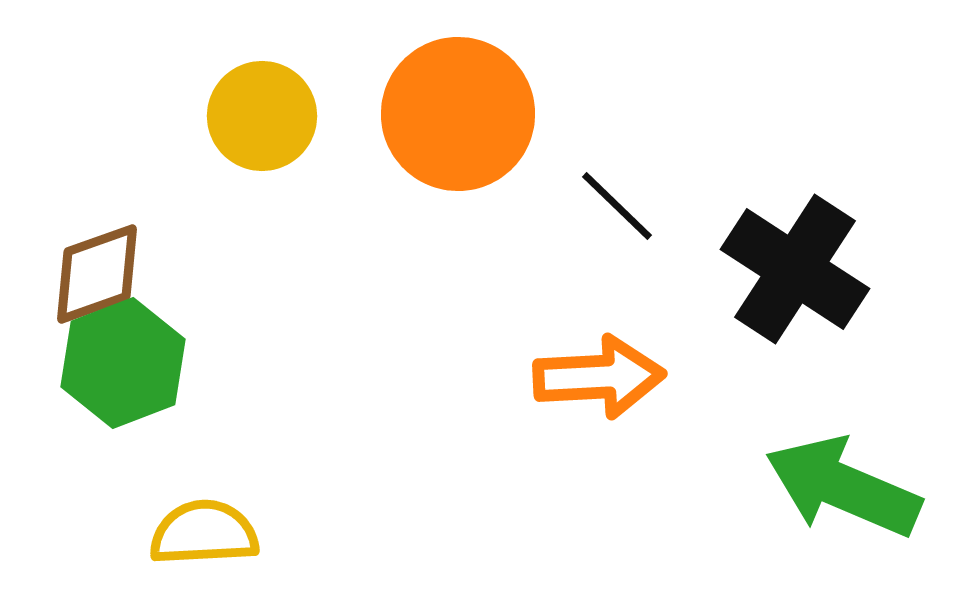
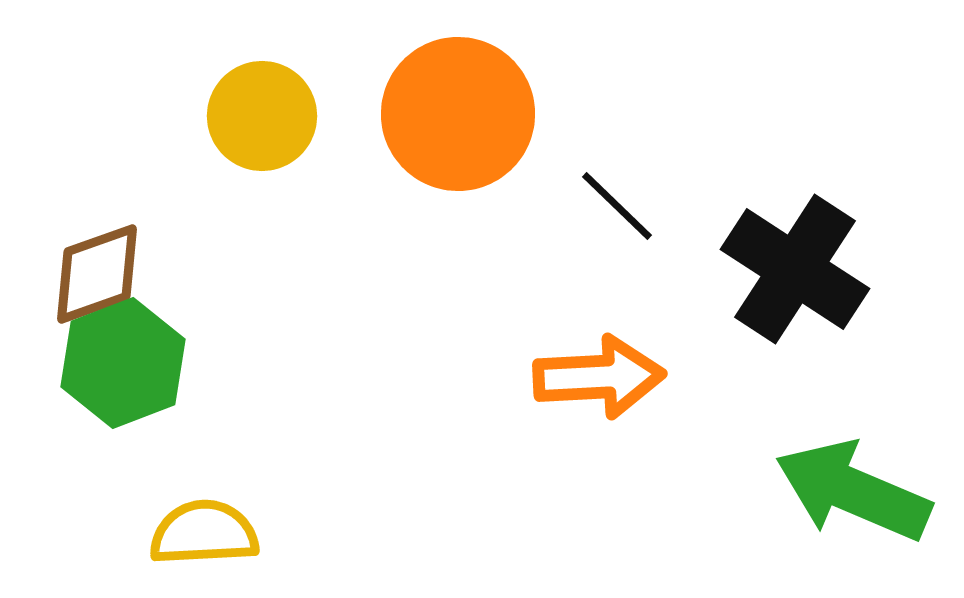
green arrow: moved 10 px right, 4 px down
